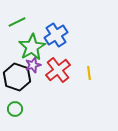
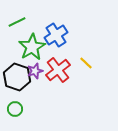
purple star: moved 2 px right, 6 px down
yellow line: moved 3 px left, 10 px up; rotated 40 degrees counterclockwise
